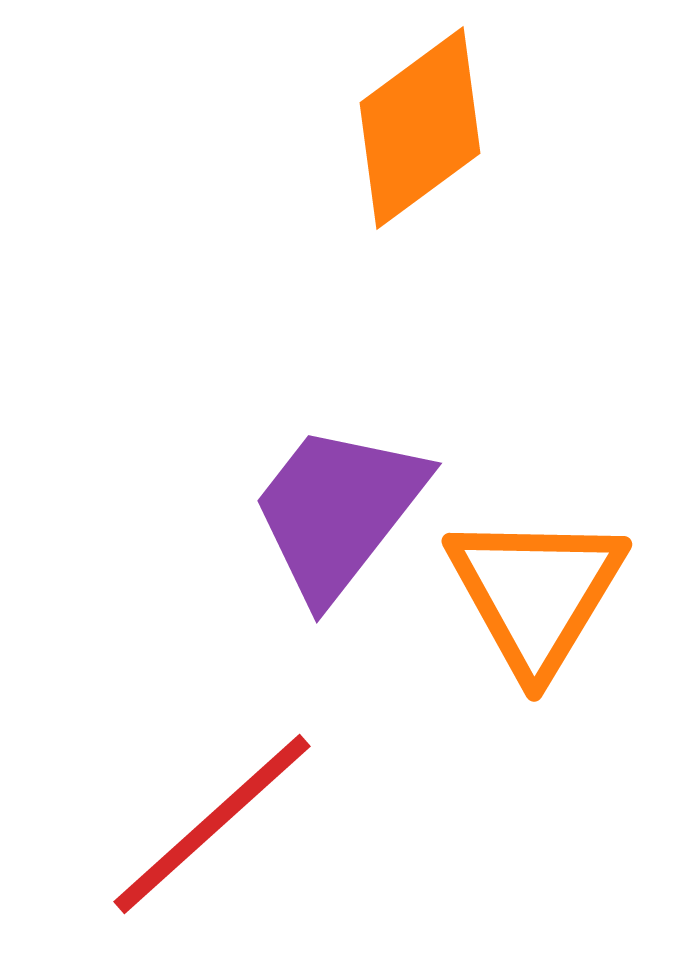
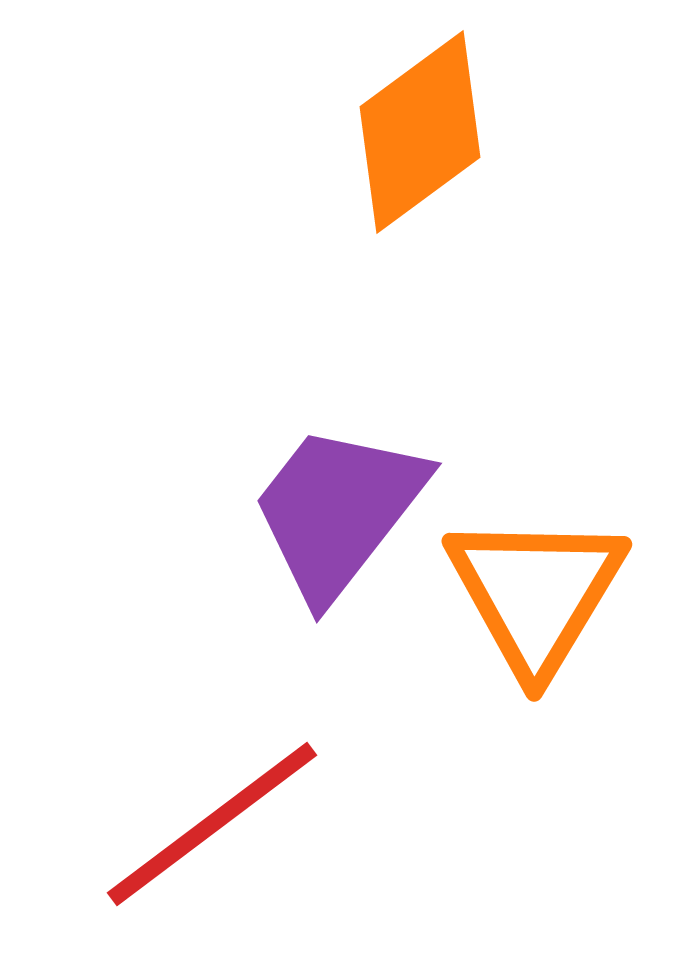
orange diamond: moved 4 px down
red line: rotated 5 degrees clockwise
